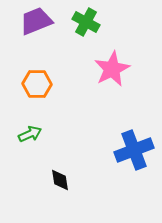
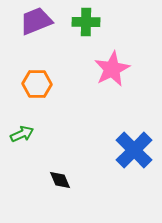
green cross: rotated 28 degrees counterclockwise
green arrow: moved 8 px left
blue cross: rotated 24 degrees counterclockwise
black diamond: rotated 15 degrees counterclockwise
